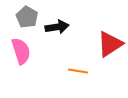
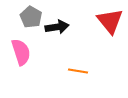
gray pentagon: moved 4 px right
red triangle: moved 23 px up; rotated 36 degrees counterclockwise
pink semicircle: moved 1 px down
